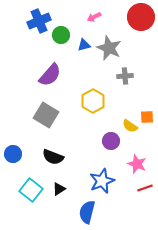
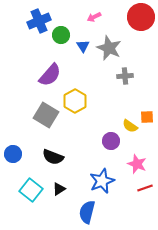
blue triangle: moved 1 px left, 1 px down; rotated 48 degrees counterclockwise
yellow hexagon: moved 18 px left
